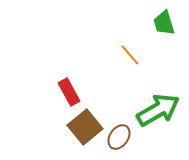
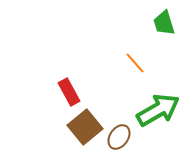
orange line: moved 5 px right, 8 px down
